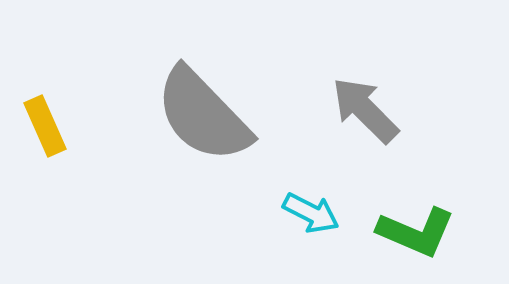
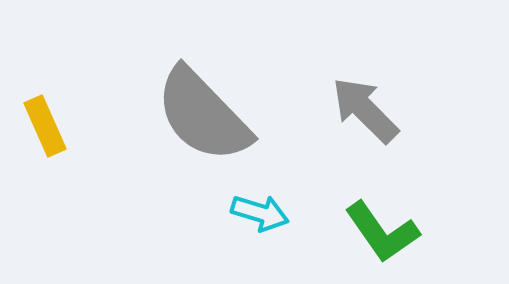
cyan arrow: moved 51 px left; rotated 10 degrees counterclockwise
green L-shape: moved 34 px left; rotated 32 degrees clockwise
